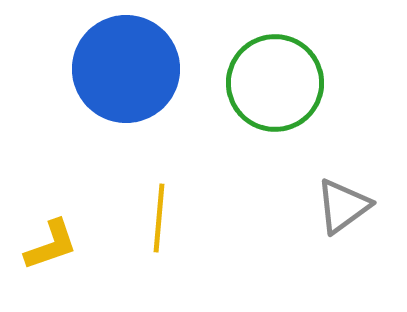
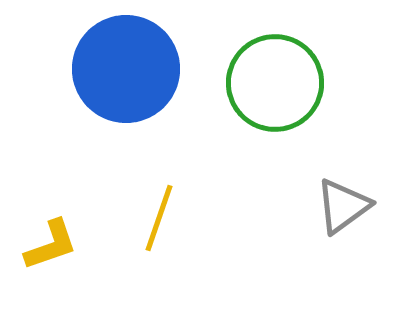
yellow line: rotated 14 degrees clockwise
